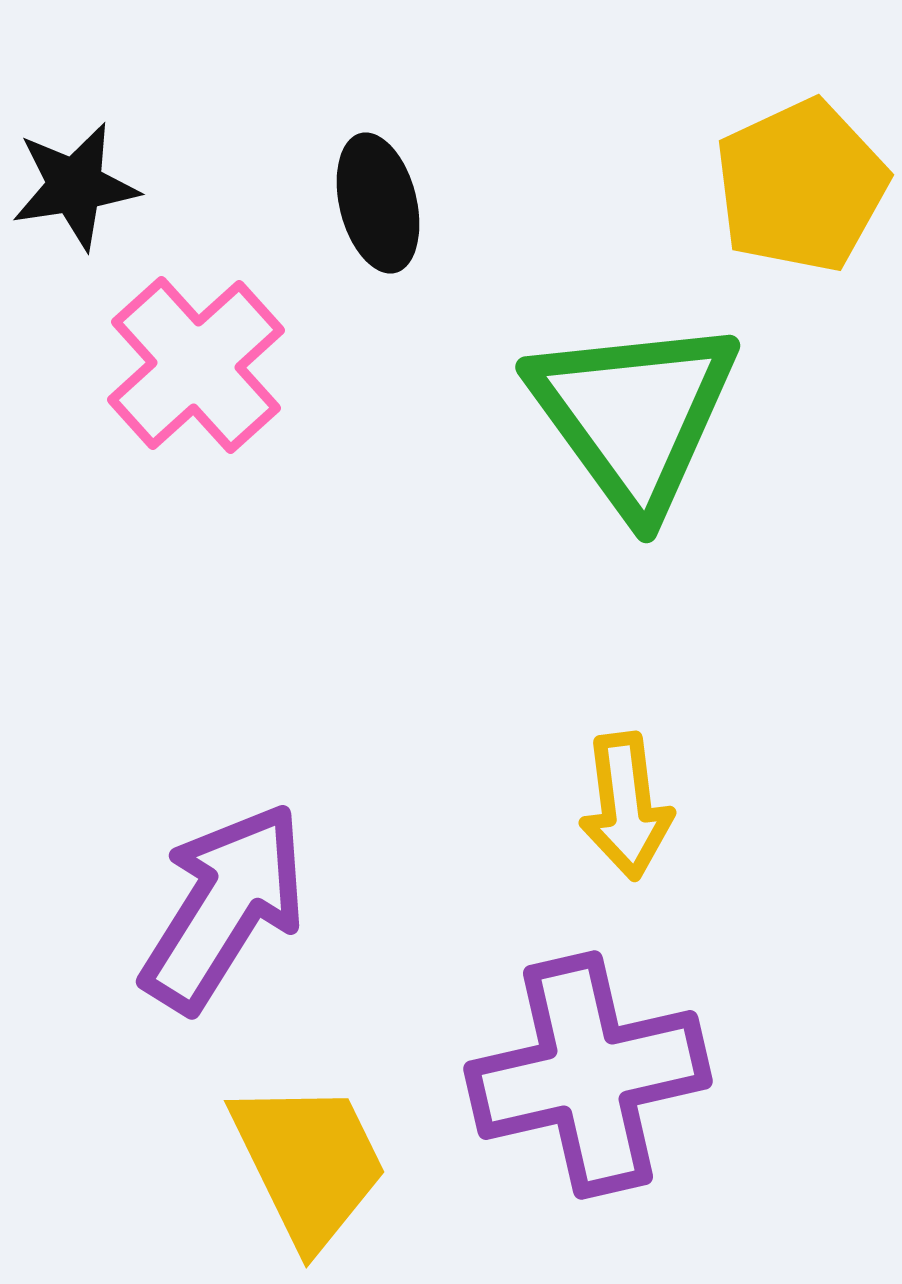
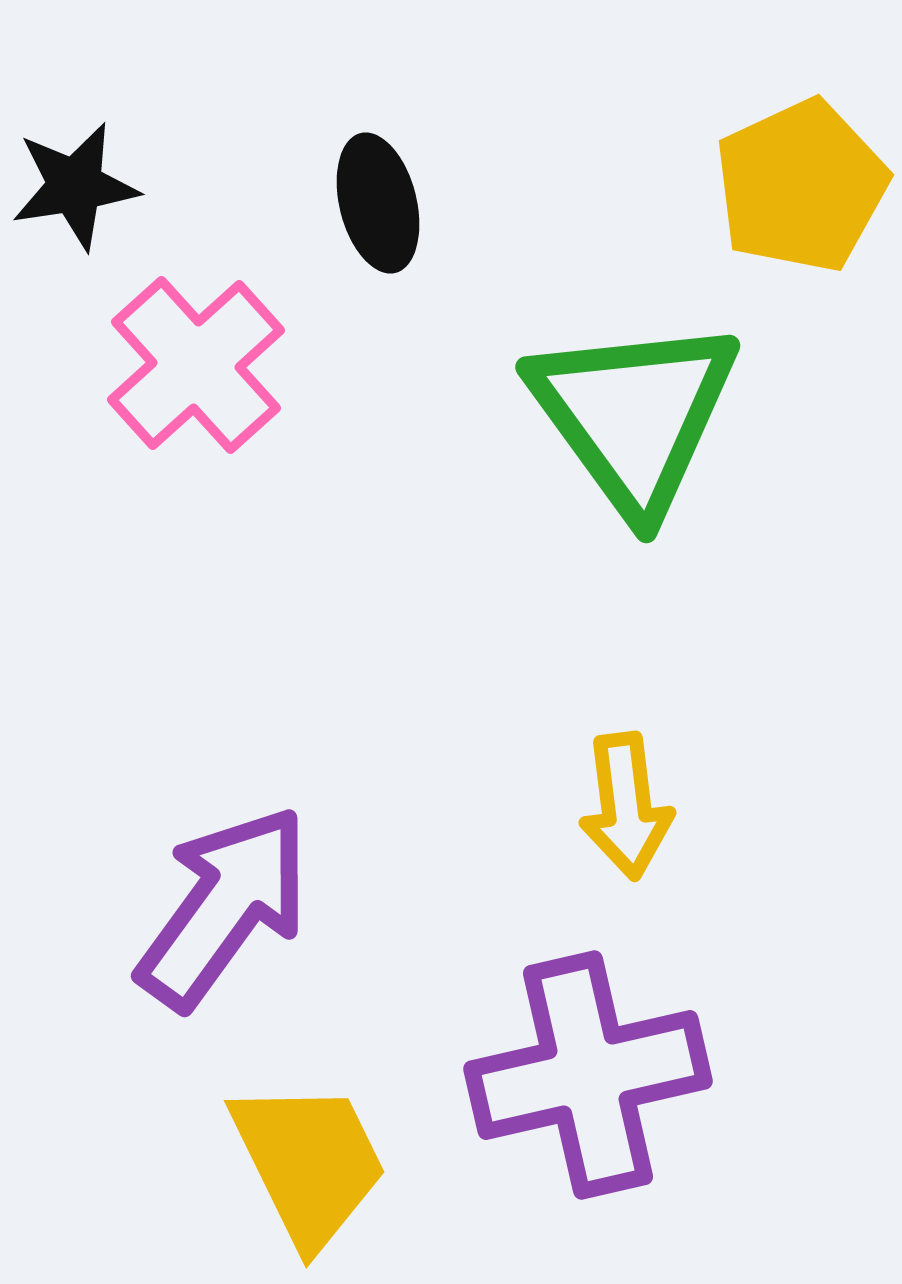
purple arrow: rotated 4 degrees clockwise
